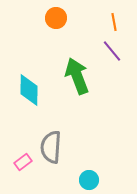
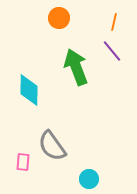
orange circle: moved 3 px right
orange line: rotated 24 degrees clockwise
green arrow: moved 1 px left, 9 px up
gray semicircle: moved 1 px right, 1 px up; rotated 40 degrees counterclockwise
pink rectangle: rotated 48 degrees counterclockwise
cyan circle: moved 1 px up
